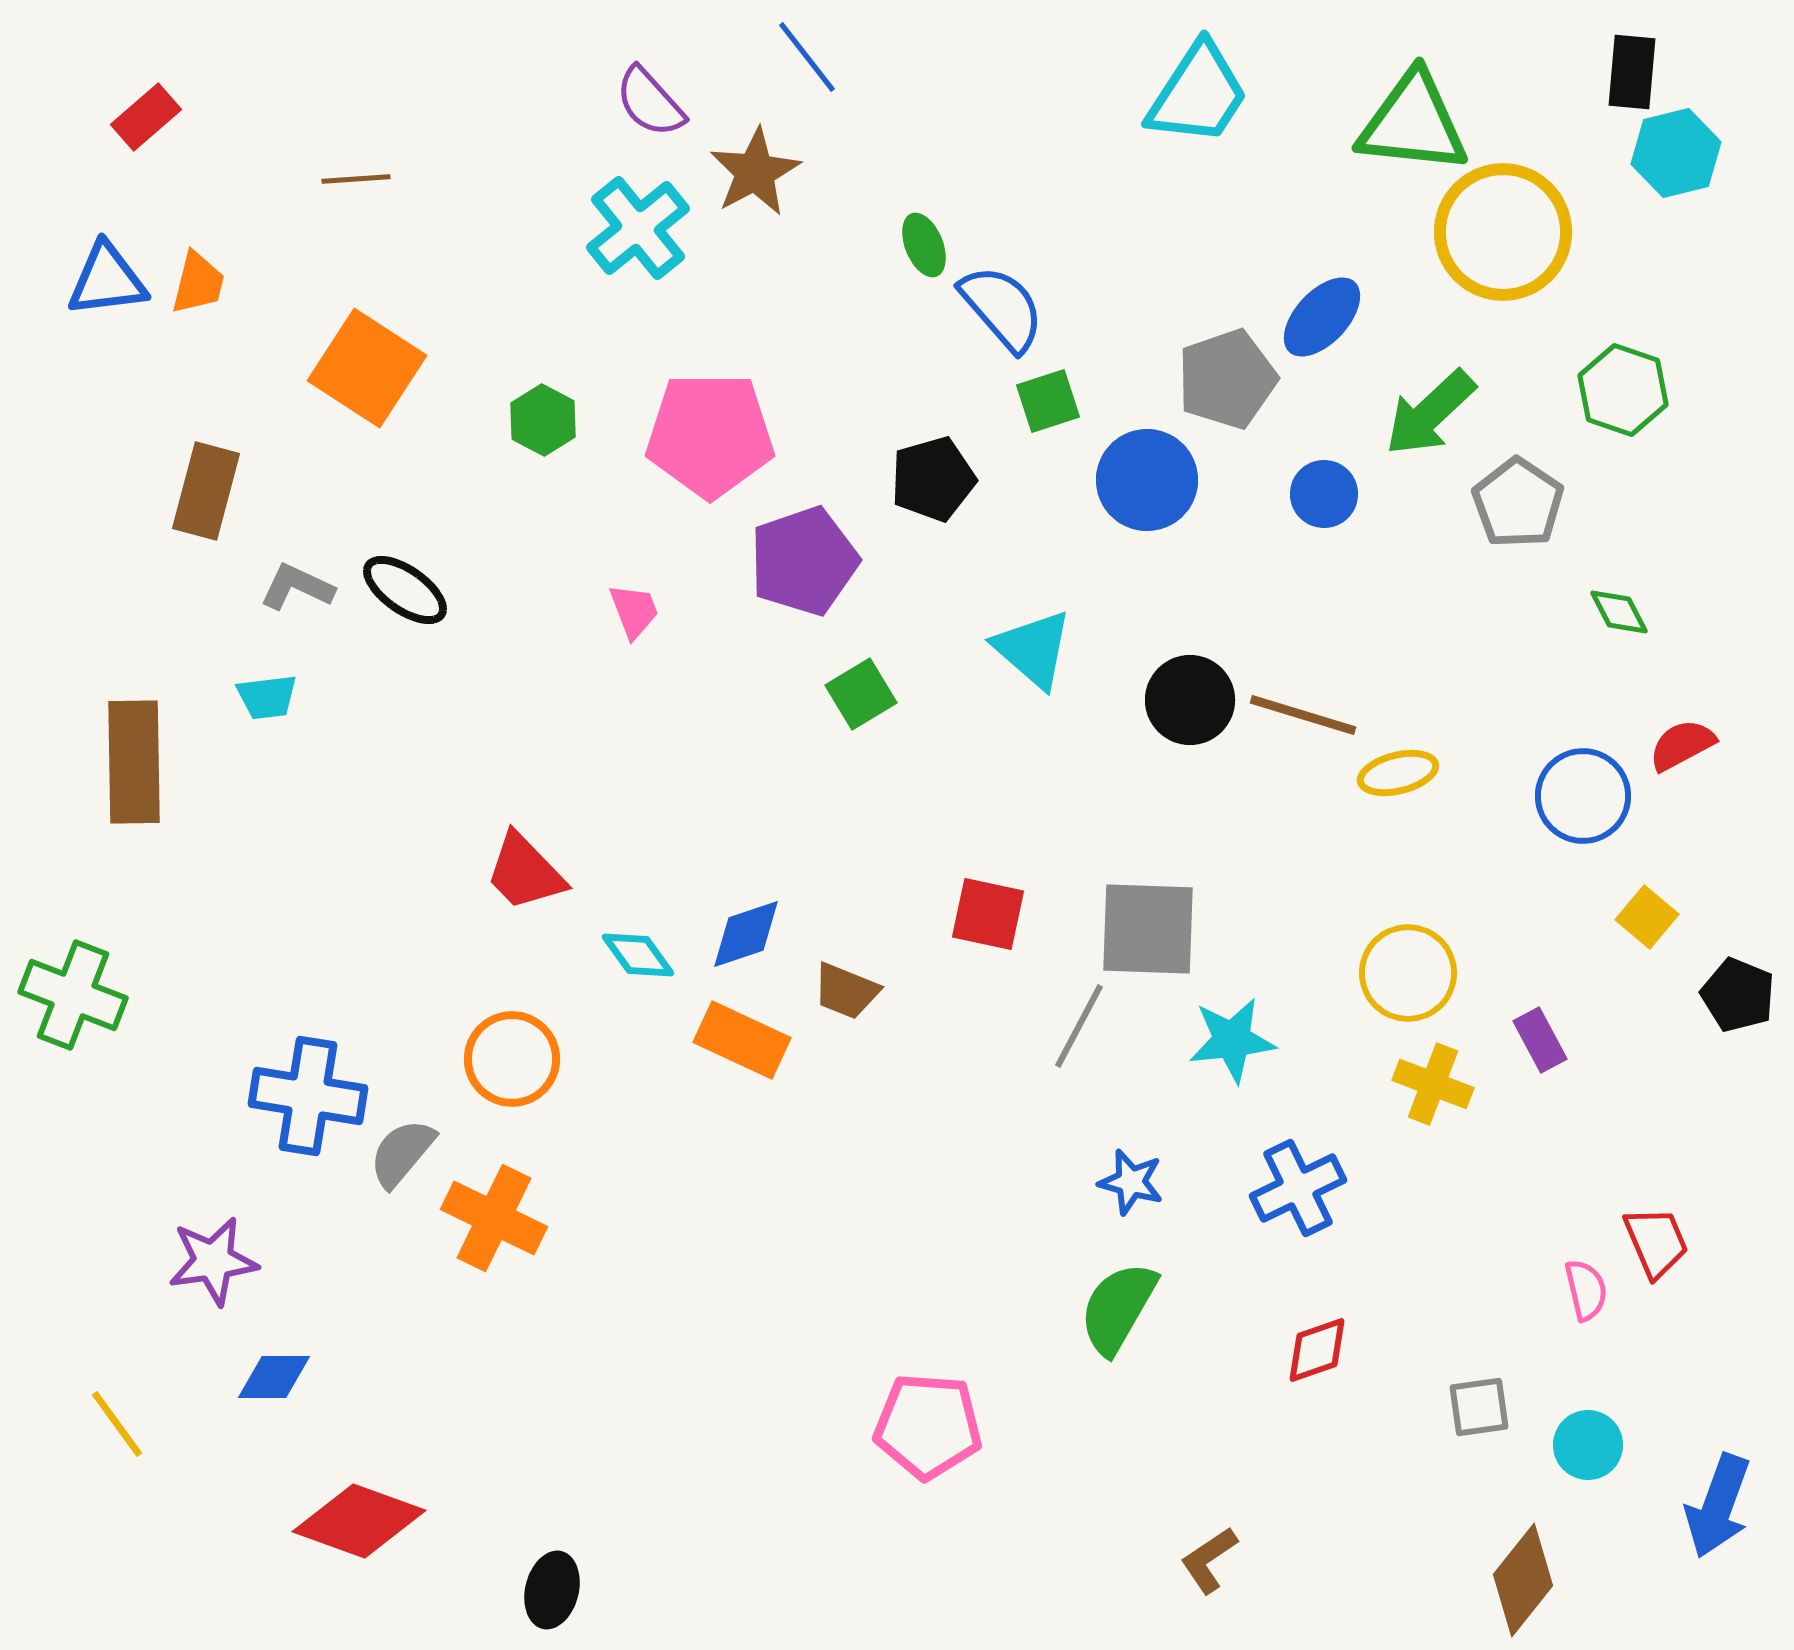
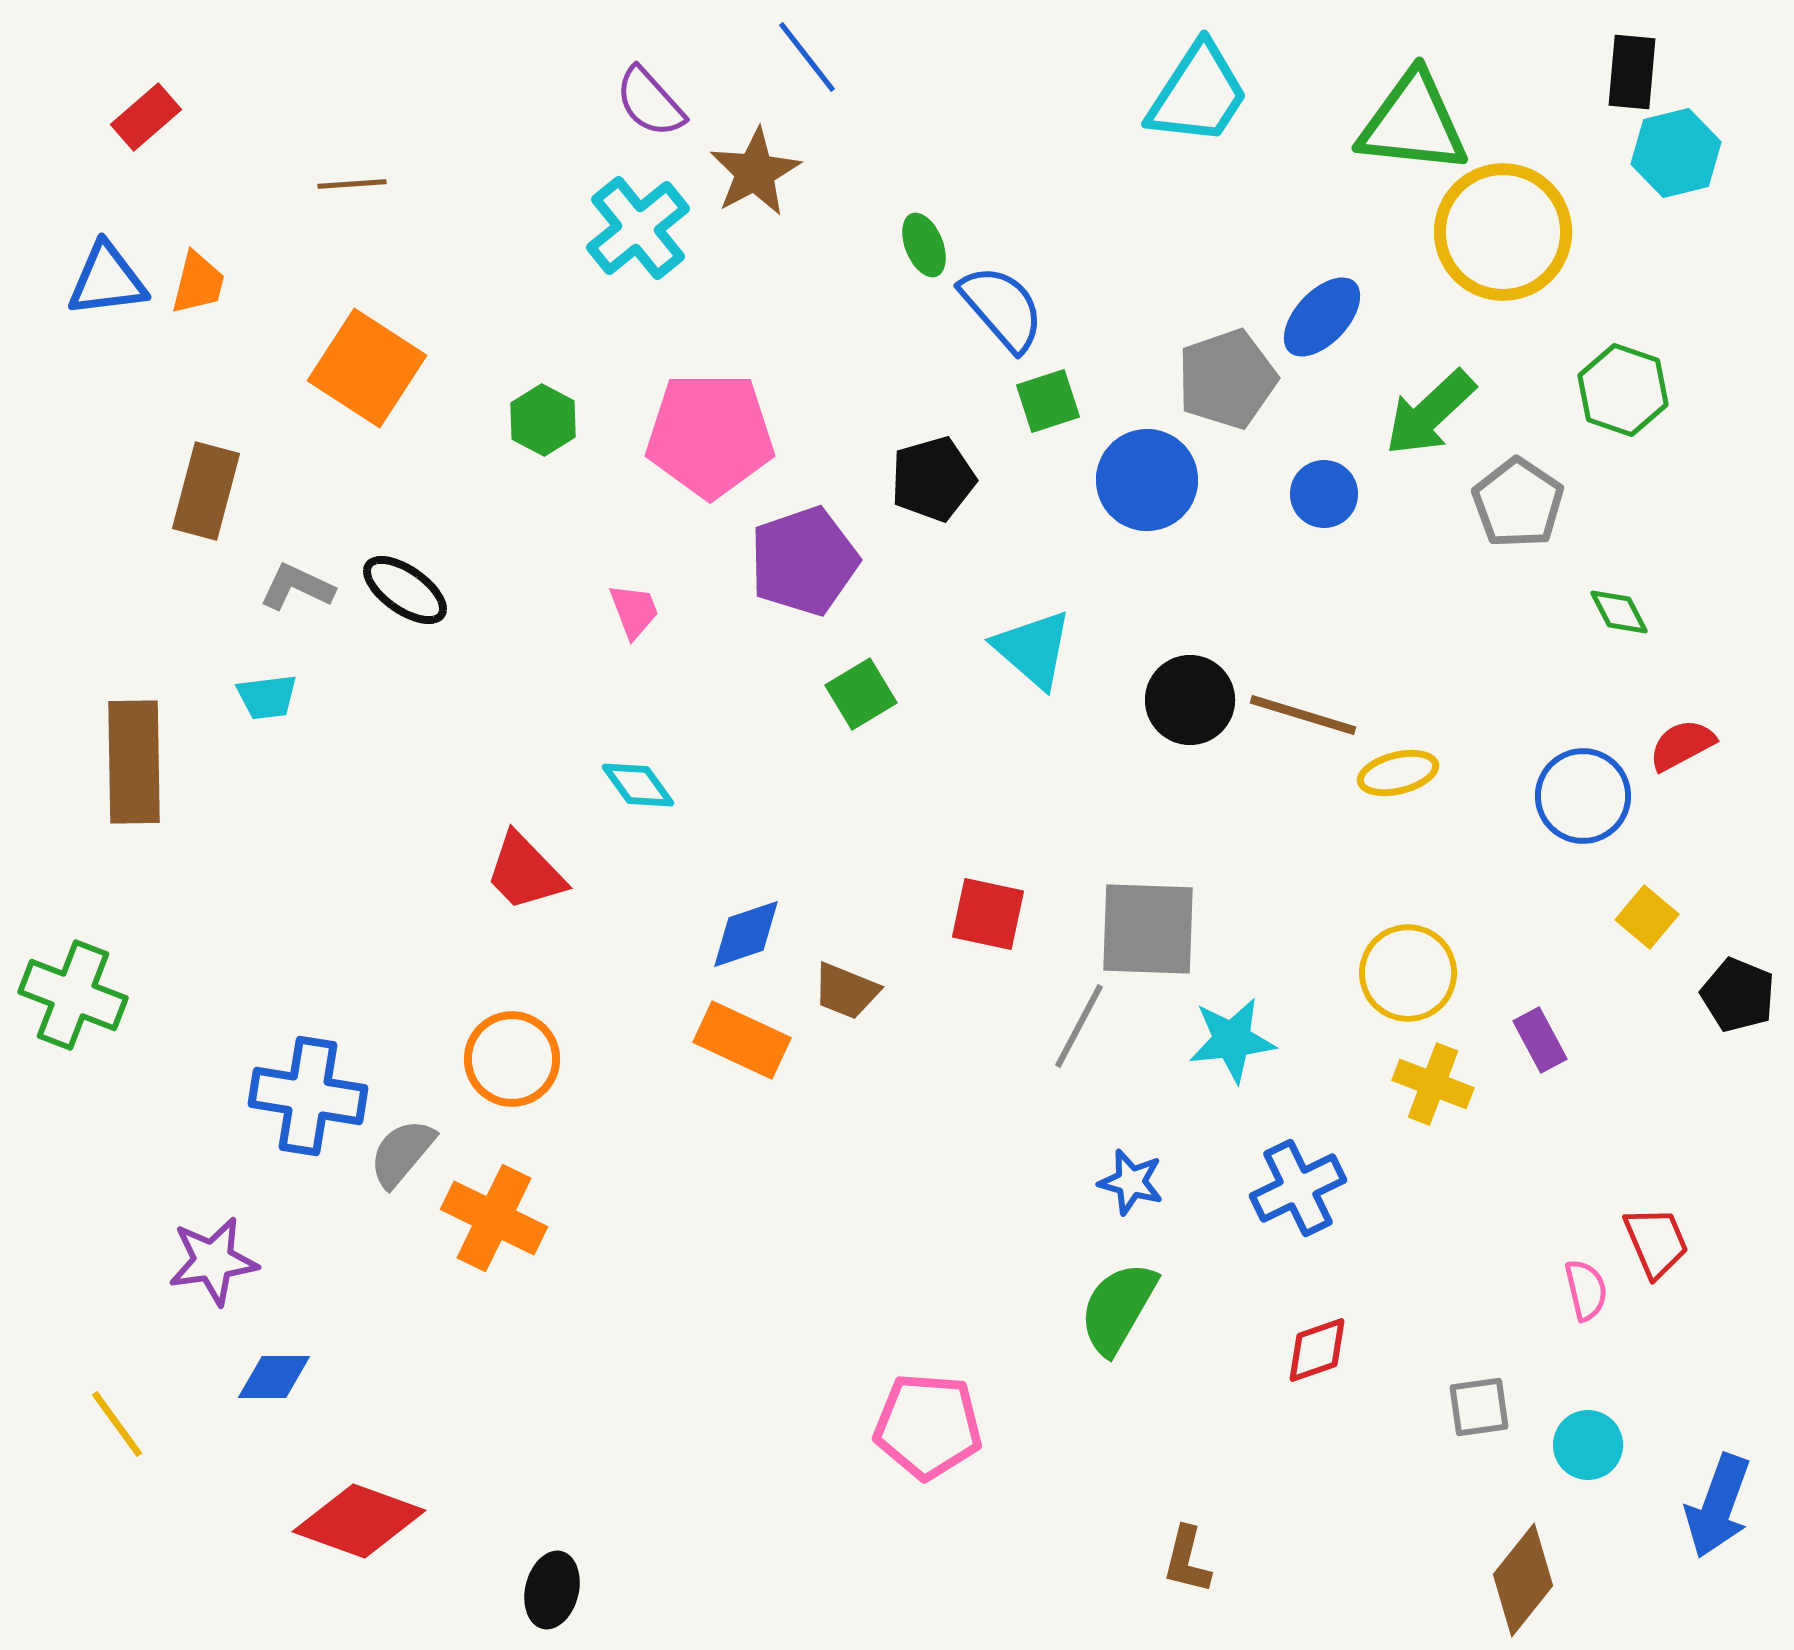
brown line at (356, 179): moved 4 px left, 5 px down
cyan diamond at (638, 955): moved 170 px up
brown L-shape at (1209, 1560): moved 22 px left; rotated 42 degrees counterclockwise
